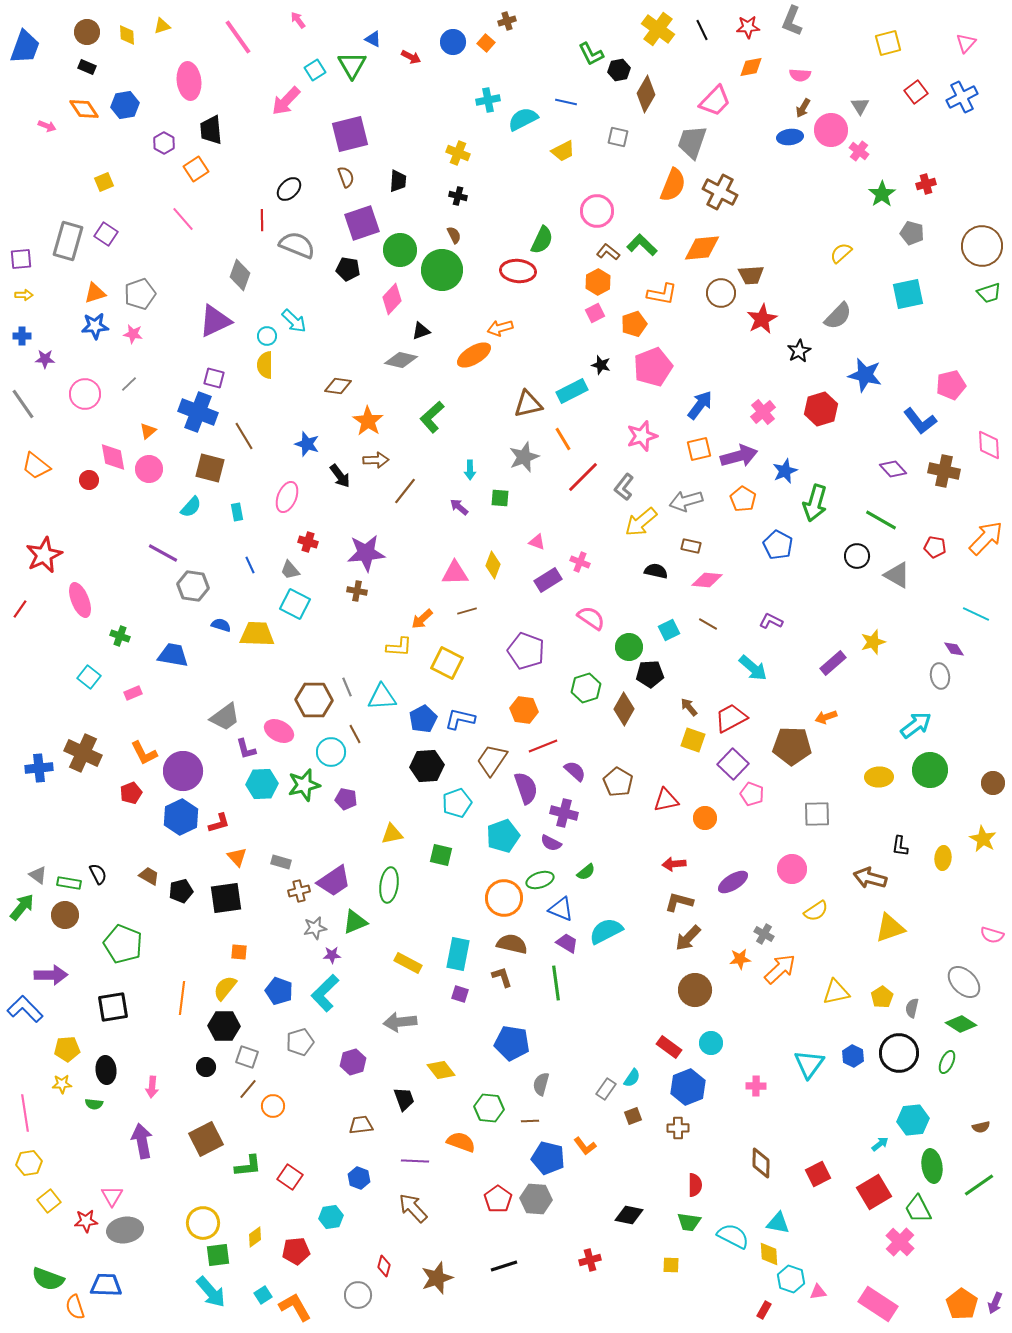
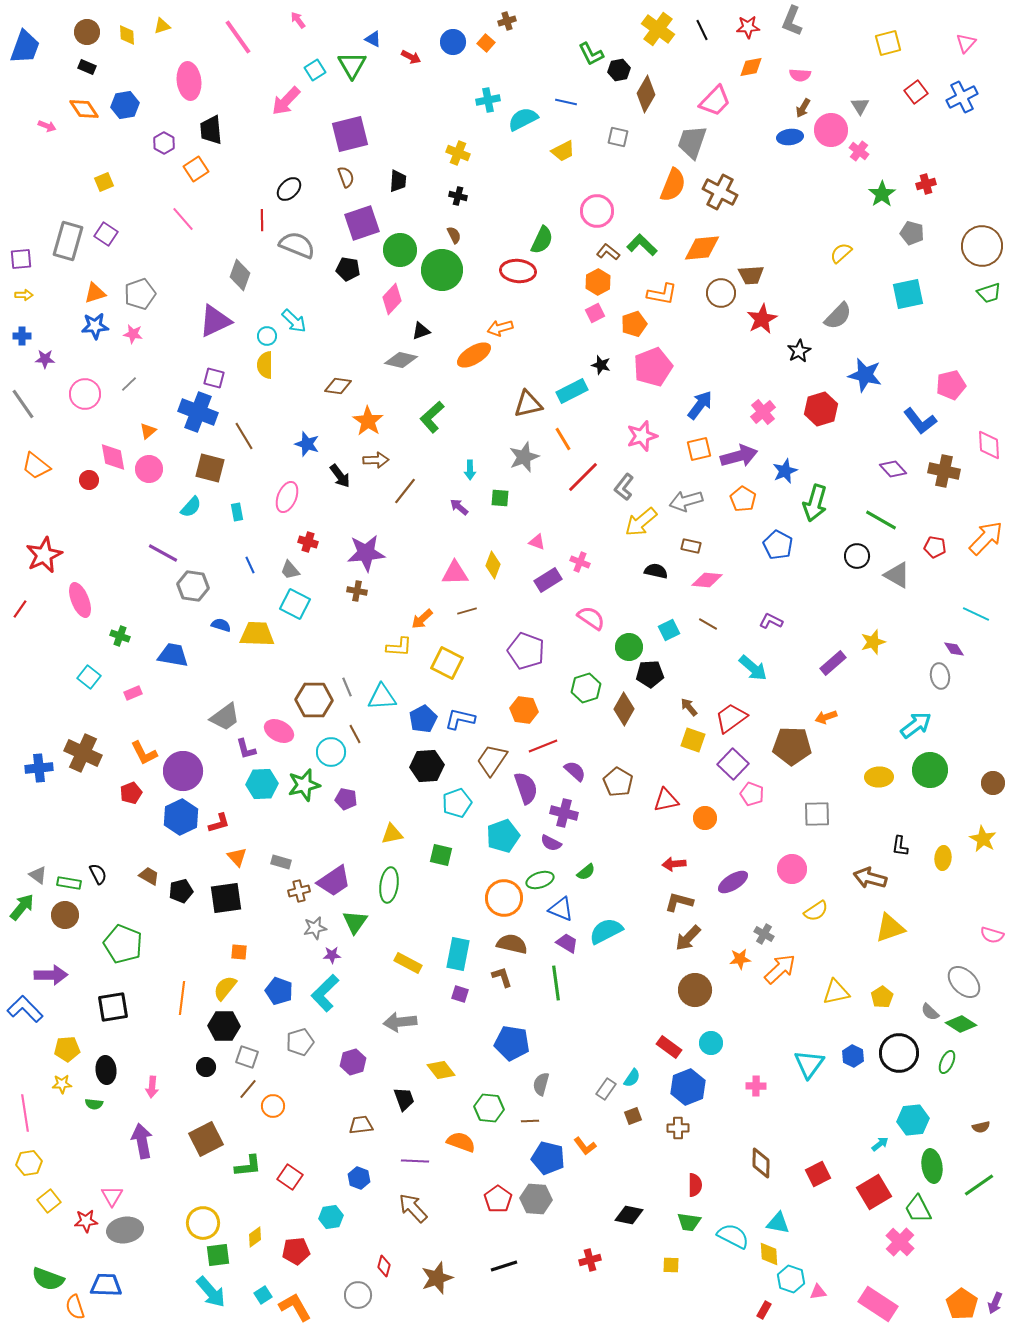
red trapezoid at (731, 718): rotated 8 degrees counterclockwise
green triangle at (355, 922): rotated 32 degrees counterclockwise
gray semicircle at (912, 1008): moved 18 px right, 4 px down; rotated 60 degrees counterclockwise
